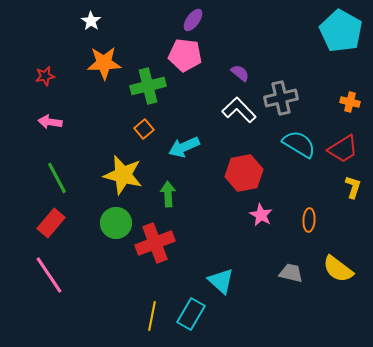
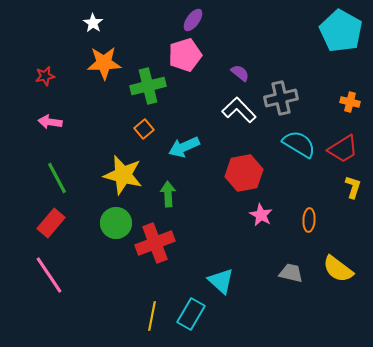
white star: moved 2 px right, 2 px down
pink pentagon: rotated 24 degrees counterclockwise
